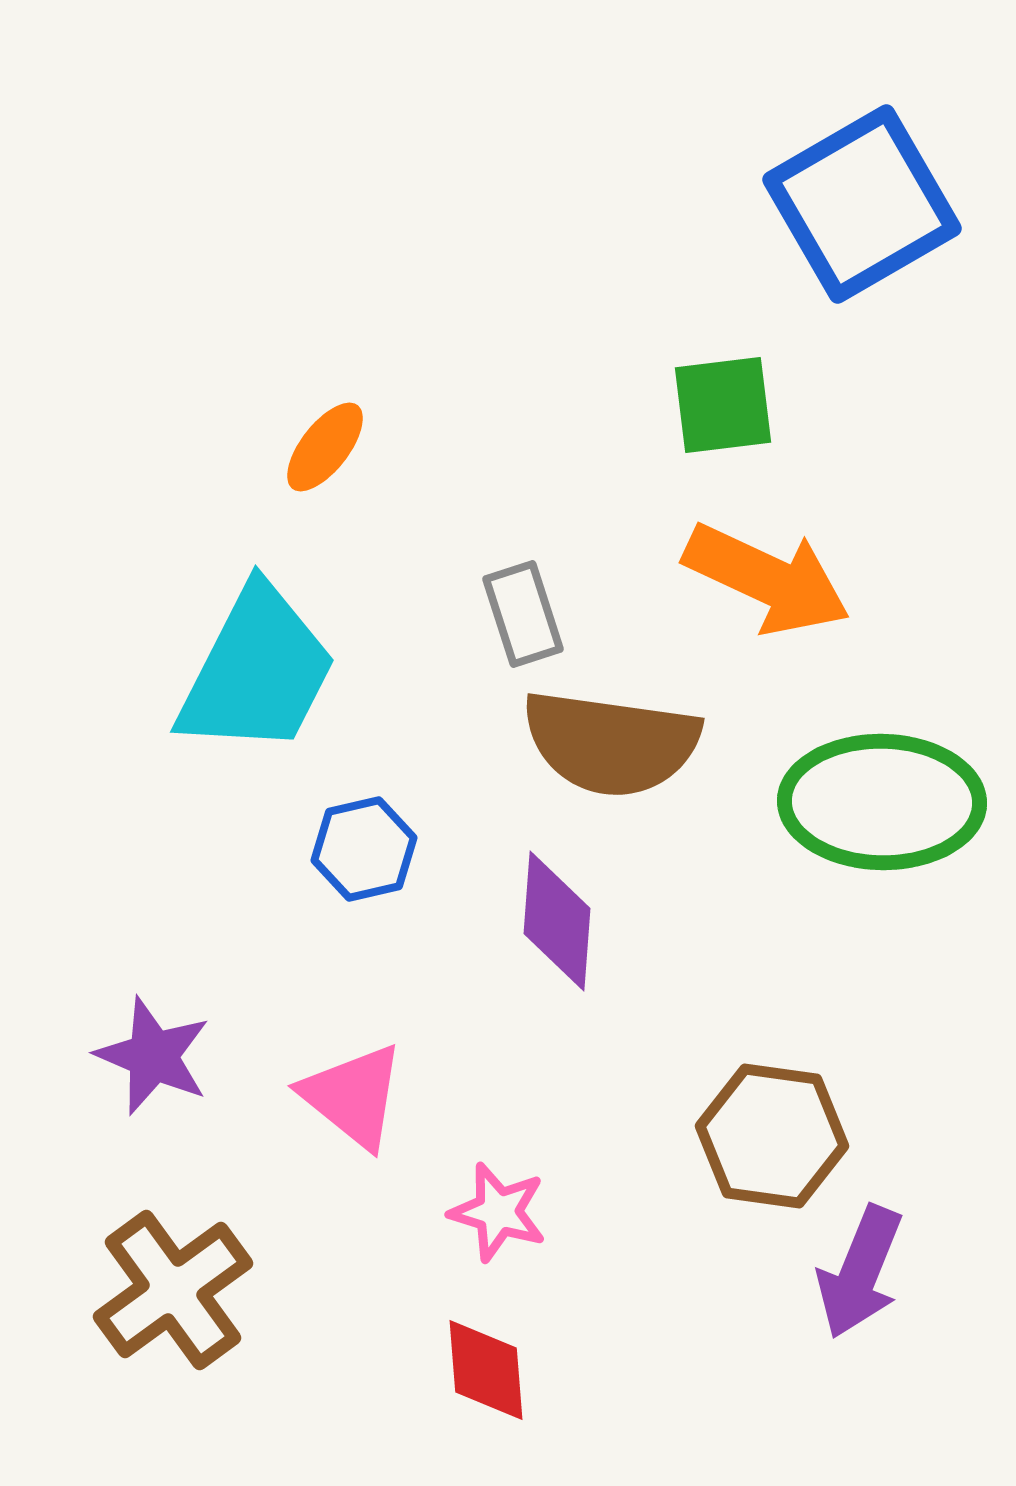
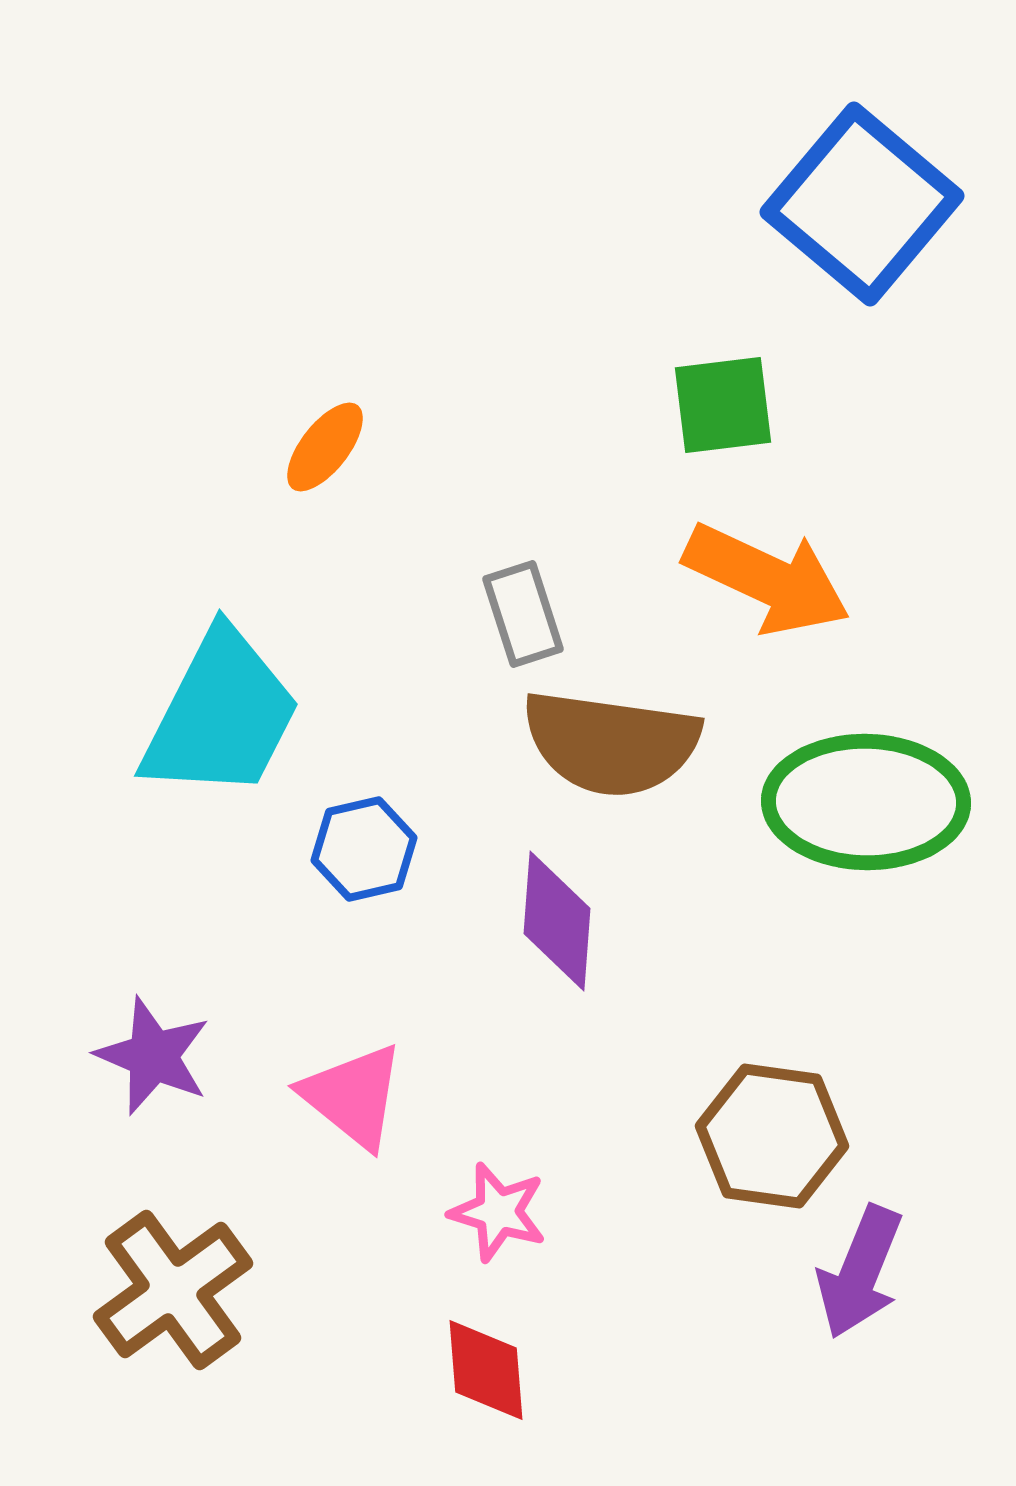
blue square: rotated 20 degrees counterclockwise
cyan trapezoid: moved 36 px left, 44 px down
green ellipse: moved 16 px left
